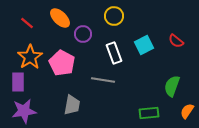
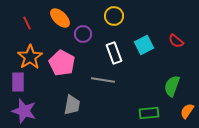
red line: rotated 24 degrees clockwise
purple star: rotated 25 degrees clockwise
